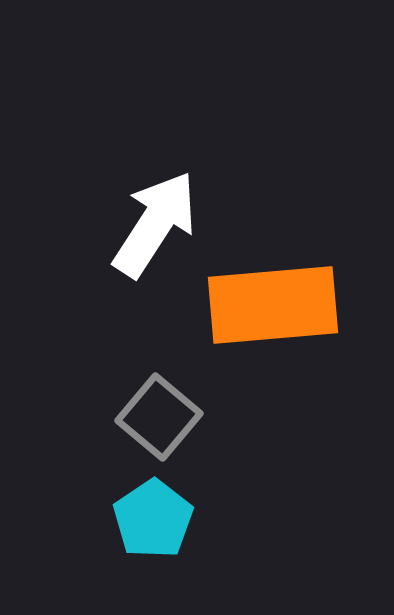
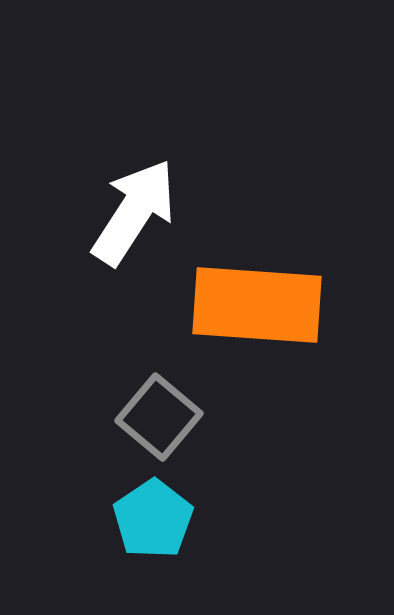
white arrow: moved 21 px left, 12 px up
orange rectangle: moved 16 px left; rotated 9 degrees clockwise
